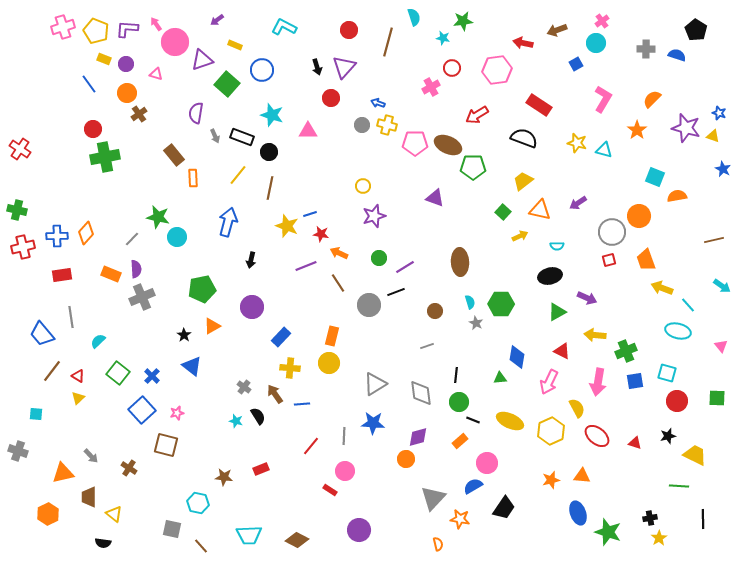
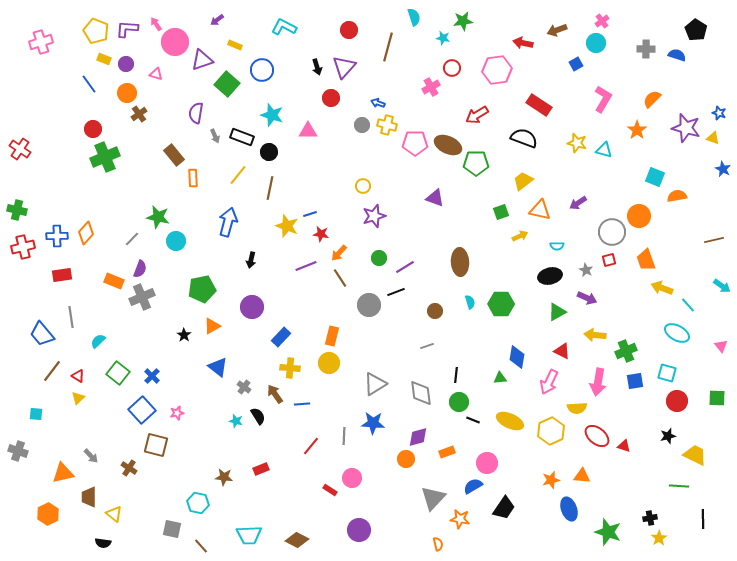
pink cross at (63, 27): moved 22 px left, 15 px down
brown line at (388, 42): moved 5 px down
yellow triangle at (713, 136): moved 2 px down
green cross at (105, 157): rotated 12 degrees counterclockwise
green pentagon at (473, 167): moved 3 px right, 4 px up
green square at (503, 212): moved 2 px left; rotated 28 degrees clockwise
cyan circle at (177, 237): moved 1 px left, 4 px down
orange arrow at (339, 253): rotated 72 degrees counterclockwise
purple semicircle at (136, 269): moved 4 px right; rotated 24 degrees clockwise
orange rectangle at (111, 274): moved 3 px right, 7 px down
brown line at (338, 283): moved 2 px right, 5 px up
gray star at (476, 323): moved 110 px right, 53 px up
cyan ellipse at (678, 331): moved 1 px left, 2 px down; rotated 15 degrees clockwise
blue triangle at (192, 366): moved 26 px right, 1 px down
yellow semicircle at (577, 408): rotated 114 degrees clockwise
orange rectangle at (460, 441): moved 13 px left, 11 px down; rotated 21 degrees clockwise
red triangle at (635, 443): moved 11 px left, 3 px down
brown square at (166, 445): moved 10 px left
pink circle at (345, 471): moved 7 px right, 7 px down
blue ellipse at (578, 513): moved 9 px left, 4 px up
